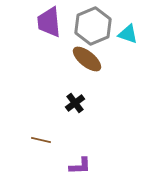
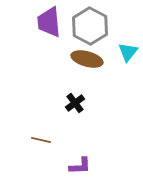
gray hexagon: moved 3 px left; rotated 9 degrees counterclockwise
cyan triangle: moved 18 px down; rotated 50 degrees clockwise
brown ellipse: rotated 24 degrees counterclockwise
